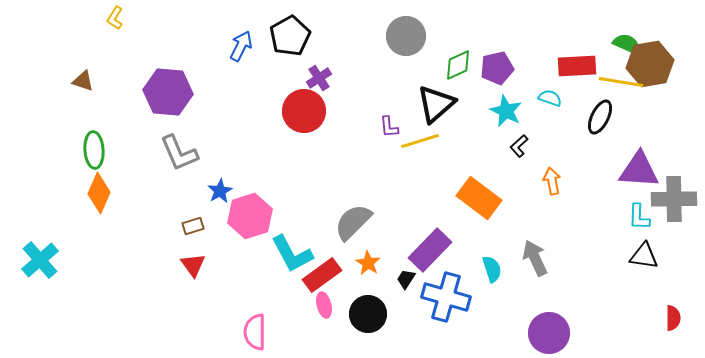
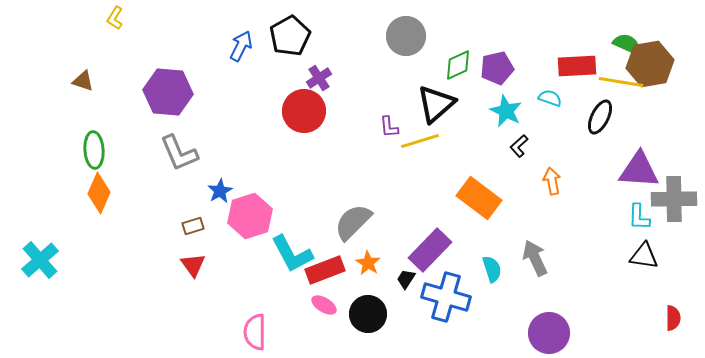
red rectangle at (322, 275): moved 3 px right, 5 px up; rotated 15 degrees clockwise
pink ellipse at (324, 305): rotated 45 degrees counterclockwise
